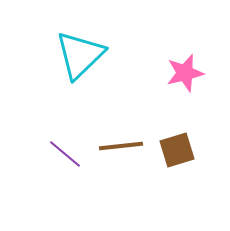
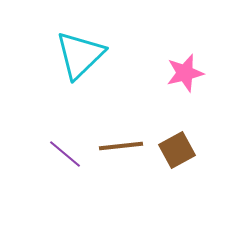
brown square: rotated 12 degrees counterclockwise
